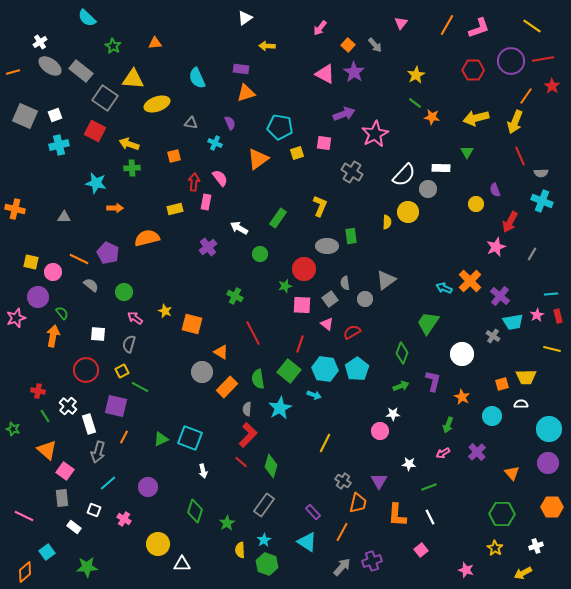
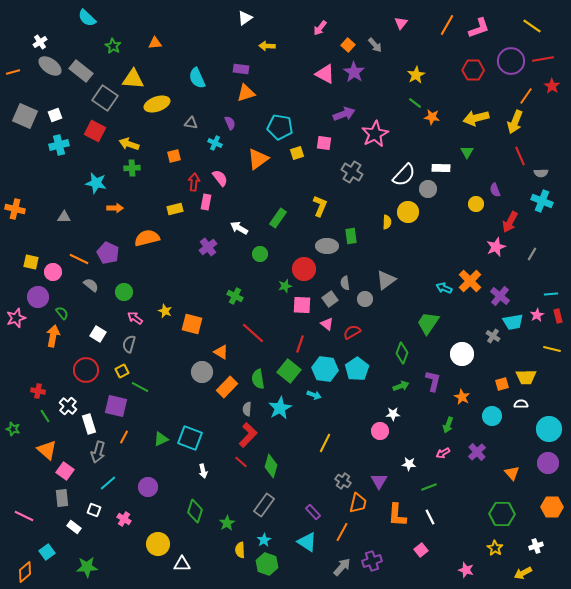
red line at (253, 333): rotated 20 degrees counterclockwise
white square at (98, 334): rotated 28 degrees clockwise
